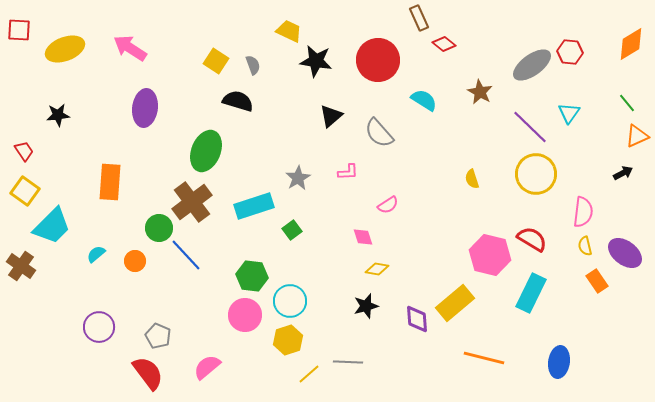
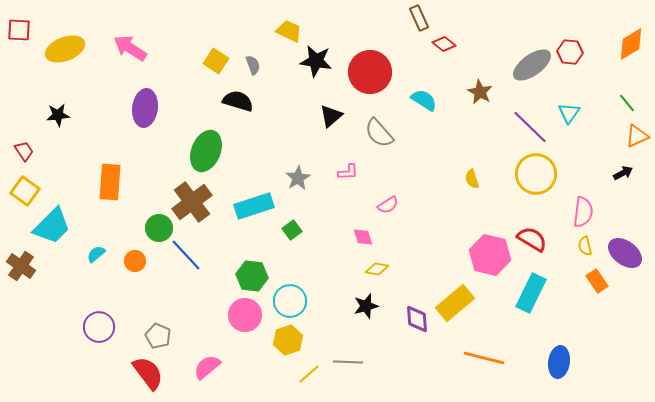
red circle at (378, 60): moved 8 px left, 12 px down
